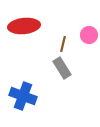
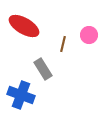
red ellipse: rotated 36 degrees clockwise
gray rectangle: moved 19 px left, 1 px down
blue cross: moved 2 px left, 1 px up
